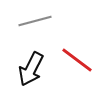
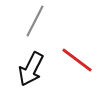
gray line: rotated 48 degrees counterclockwise
